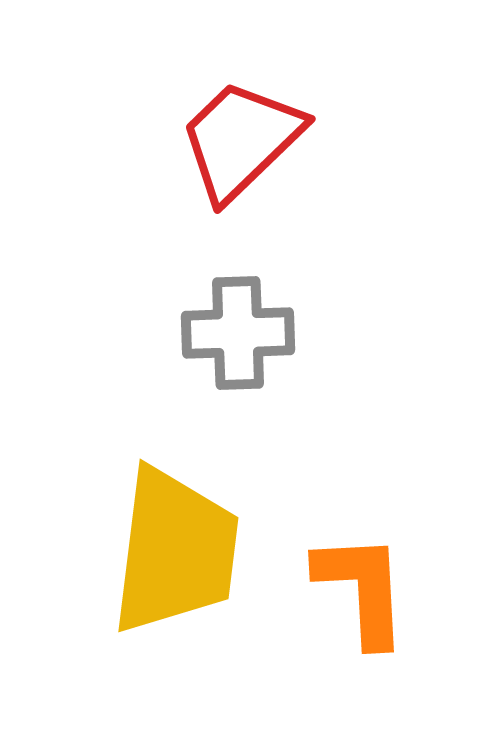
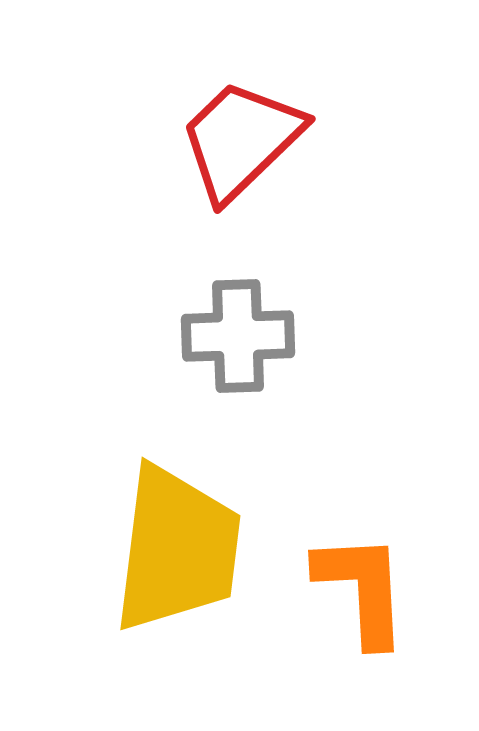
gray cross: moved 3 px down
yellow trapezoid: moved 2 px right, 2 px up
